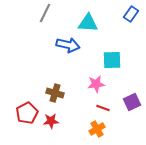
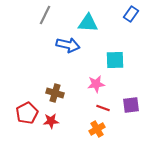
gray line: moved 2 px down
cyan square: moved 3 px right
purple square: moved 1 px left, 3 px down; rotated 18 degrees clockwise
